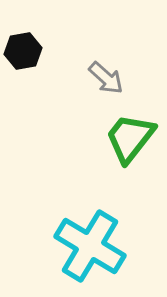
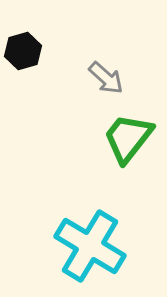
black hexagon: rotated 6 degrees counterclockwise
green trapezoid: moved 2 px left
